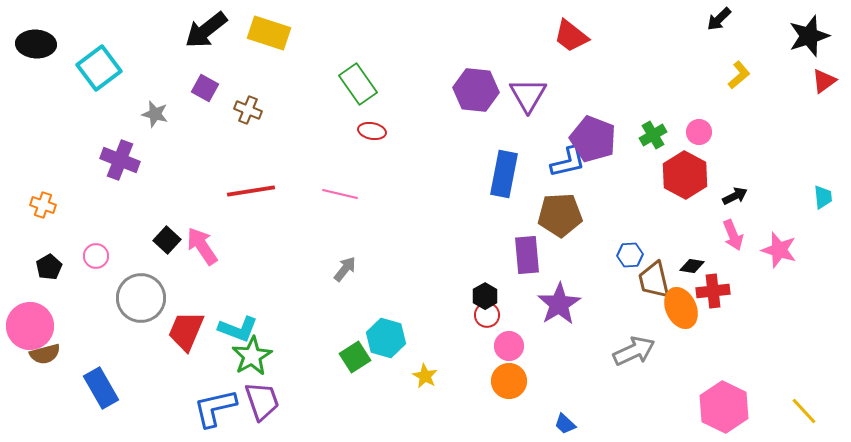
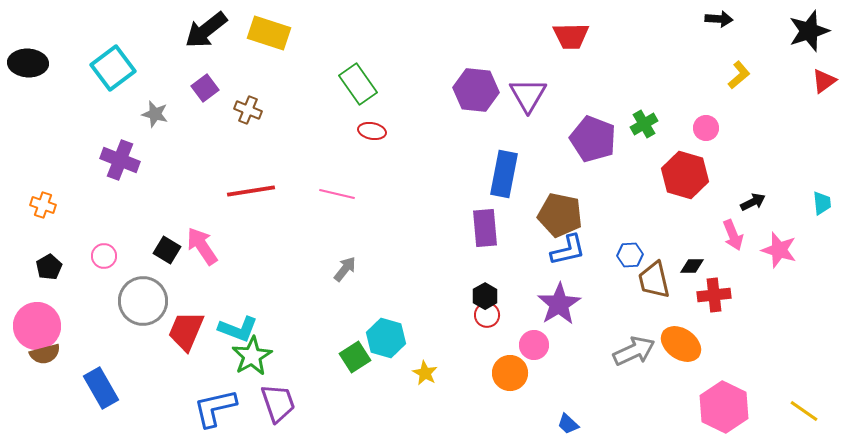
black arrow at (719, 19): rotated 132 degrees counterclockwise
red trapezoid at (571, 36): rotated 39 degrees counterclockwise
black star at (809, 36): moved 5 px up
black ellipse at (36, 44): moved 8 px left, 19 px down
cyan square at (99, 68): moved 14 px right
purple square at (205, 88): rotated 24 degrees clockwise
pink circle at (699, 132): moved 7 px right, 4 px up
green cross at (653, 135): moved 9 px left, 11 px up
blue L-shape at (568, 162): moved 88 px down
red hexagon at (685, 175): rotated 12 degrees counterclockwise
pink line at (340, 194): moved 3 px left
black arrow at (735, 196): moved 18 px right, 6 px down
cyan trapezoid at (823, 197): moved 1 px left, 6 px down
brown pentagon at (560, 215): rotated 15 degrees clockwise
black square at (167, 240): moved 10 px down; rotated 12 degrees counterclockwise
purple rectangle at (527, 255): moved 42 px left, 27 px up
pink circle at (96, 256): moved 8 px right
black diamond at (692, 266): rotated 10 degrees counterclockwise
red cross at (713, 291): moved 1 px right, 4 px down
gray circle at (141, 298): moved 2 px right, 3 px down
orange ellipse at (681, 308): moved 36 px down; rotated 30 degrees counterclockwise
pink circle at (30, 326): moved 7 px right
pink circle at (509, 346): moved 25 px right, 1 px up
yellow star at (425, 376): moved 3 px up
orange circle at (509, 381): moved 1 px right, 8 px up
purple trapezoid at (262, 401): moved 16 px right, 2 px down
yellow line at (804, 411): rotated 12 degrees counterclockwise
blue trapezoid at (565, 424): moved 3 px right
